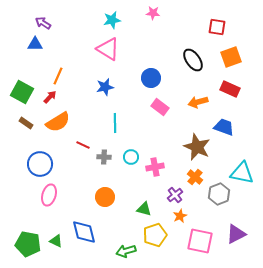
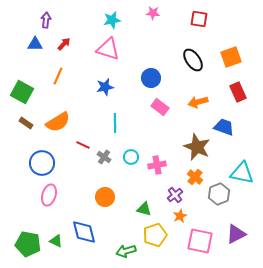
purple arrow at (43, 23): moved 3 px right, 3 px up; rotated 63 degrees clockwise
red square at (217, 27): moved 18 px left, 8 px up
pink triangle at (108, 49): rotated 15 degrees counterclockwise
red rectangle at (230, 89): moved 8 px right, 3 px down; rotated 42 degrees clockwise
red arrow at (50, 97): moved 14 px right, 53 px up
gray cross at (104, 157): rotated 32 degrees clockwise
blue circle at (40, 164): moved 2 px right, 1 px up
pink cross at (155, 167): moved 2 px right, 2 px up
